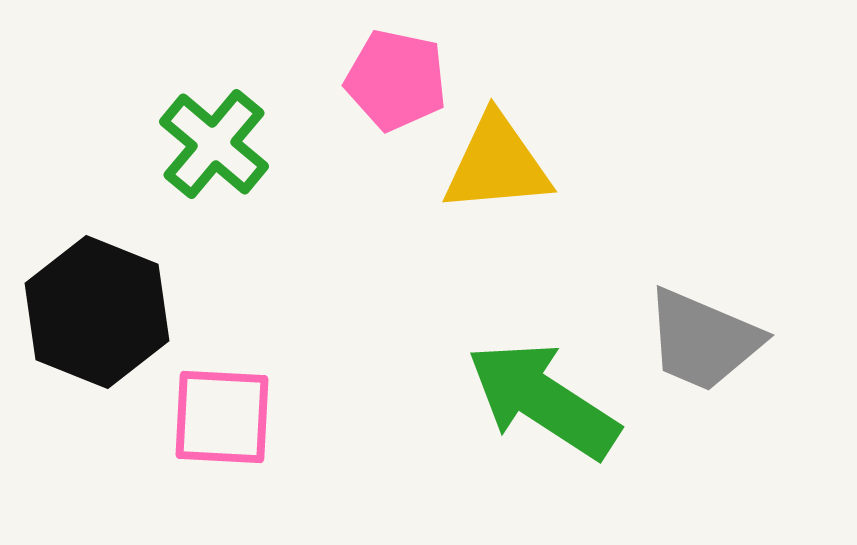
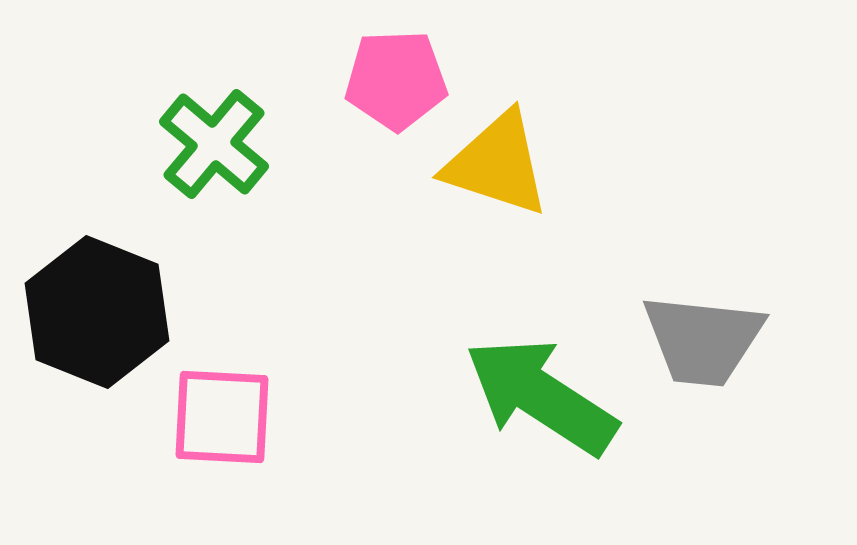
pink pentagon: rotated 14 degrees counterclockwise
yellow triangle: rotated 23 degrees clockwise
gray trapezoid: rotated 17 degrees counterclockwise
green arrow: moved 2 px left, 4 px up
